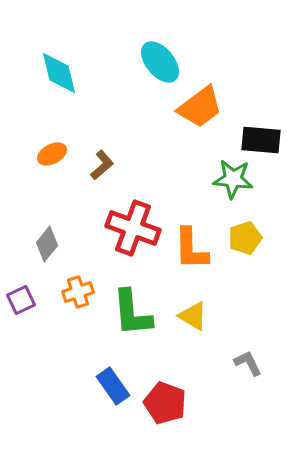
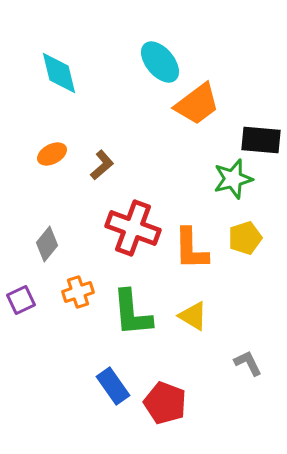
orange trapezoid: moved 3 px left, 3 px up
green star: rotated 21 degrees counterclockwise
